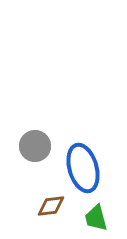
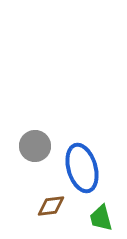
blue ellipse: moved 1 px left
green trapezoid: moved 5 px right
